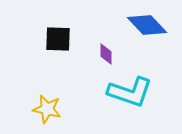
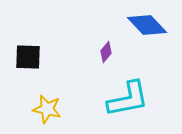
black square: moved 30 px left, 18 px down
purple diamond: moved 2 px up; rotated 40 degrees clockwise
cyan L-shape: moved 2 px left, 7 px down; rotated 30 degrees counterclockwise
